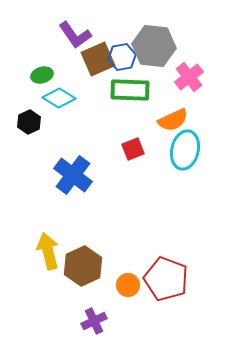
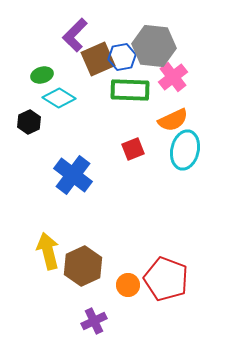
purple L-shape: rotated 80 degrees clockwise
pink cross: moved 16 px left
